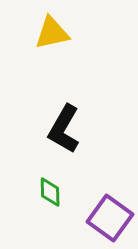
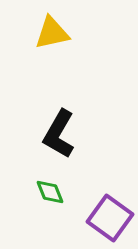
black L-shape: moved 5 px left, 5 px down
green diamond: rotated 20 degrees counterclockwise
